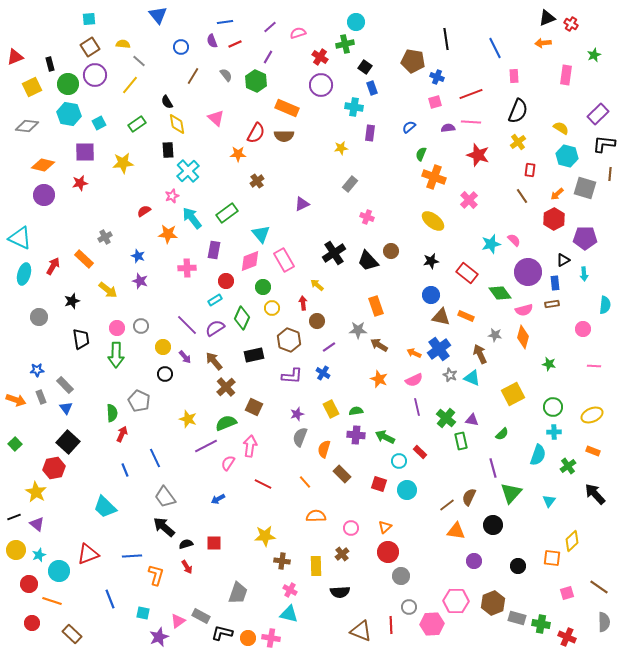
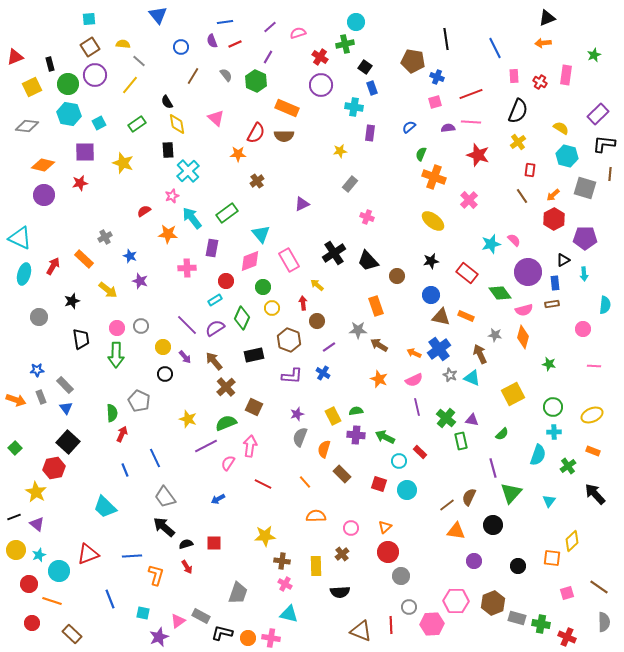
red cross at (571, 24): moved 31 px left, 58 px down
yellow star at (341, 148): moved 1 px left, 3 px down
yellow star at (123, 163): rotated 25 degrees clockwise
orange arrow at (557, 194): moved 4 px left, 1 px down
purple rectangle at (214, 250): moved 2 px left, 2 px up
brown circle at (391, 251): moved 6 px right, 25 px down
blue star at (138, 256): moved 8 px left
pink rectangle at (284, 260): moved 5 px right
yellow rectangle at (331, 409): moved 2 px right, 7 px down
green square at (15, 444): moved 4 px down
pink cross at (290, 590): moved 5 px left, 6 px up
